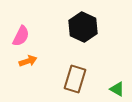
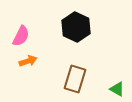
black hexagon: moved 7 px left
